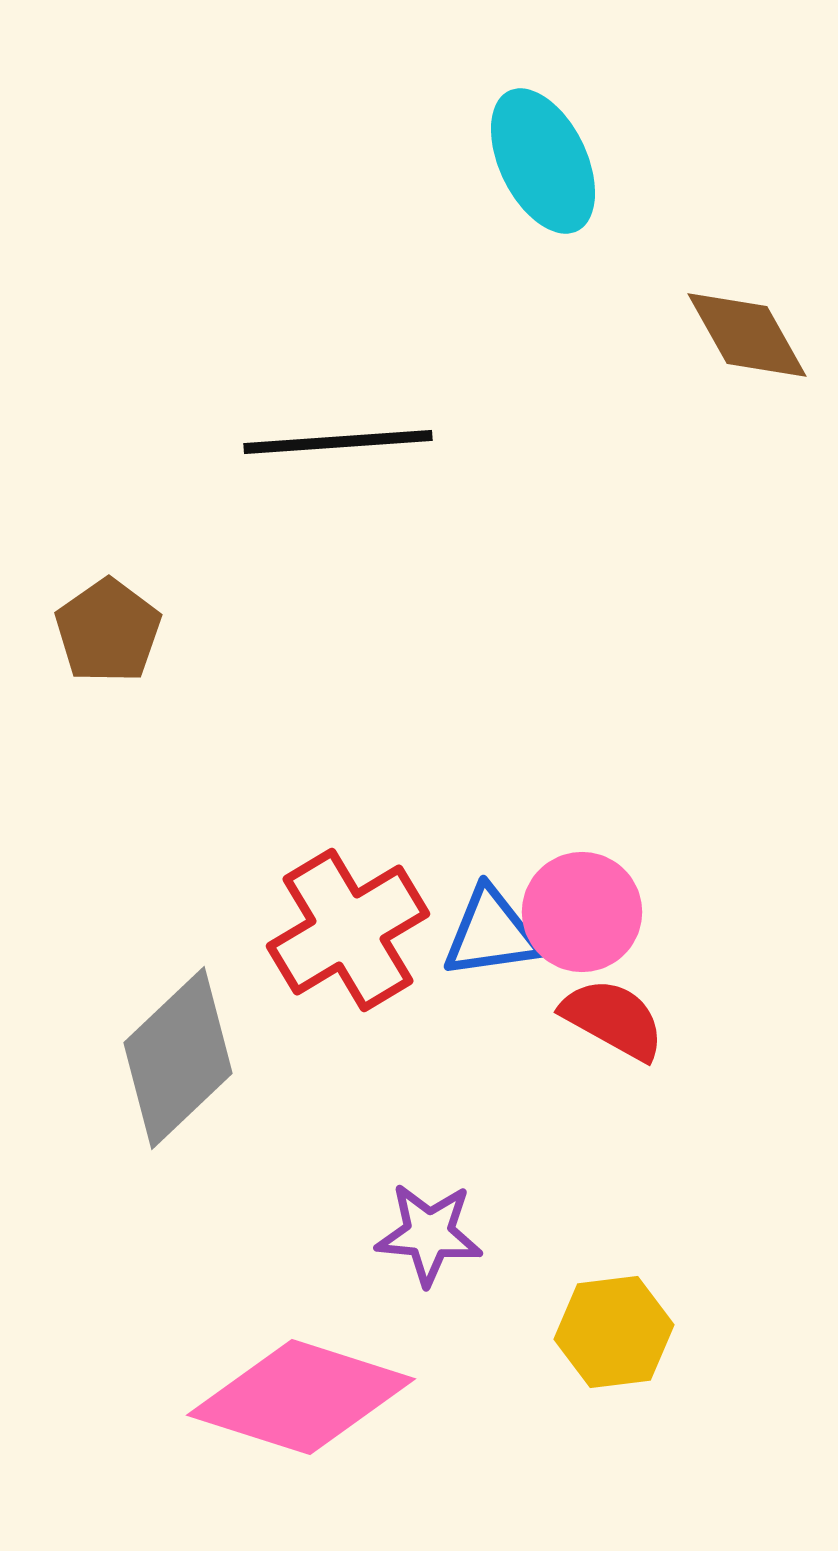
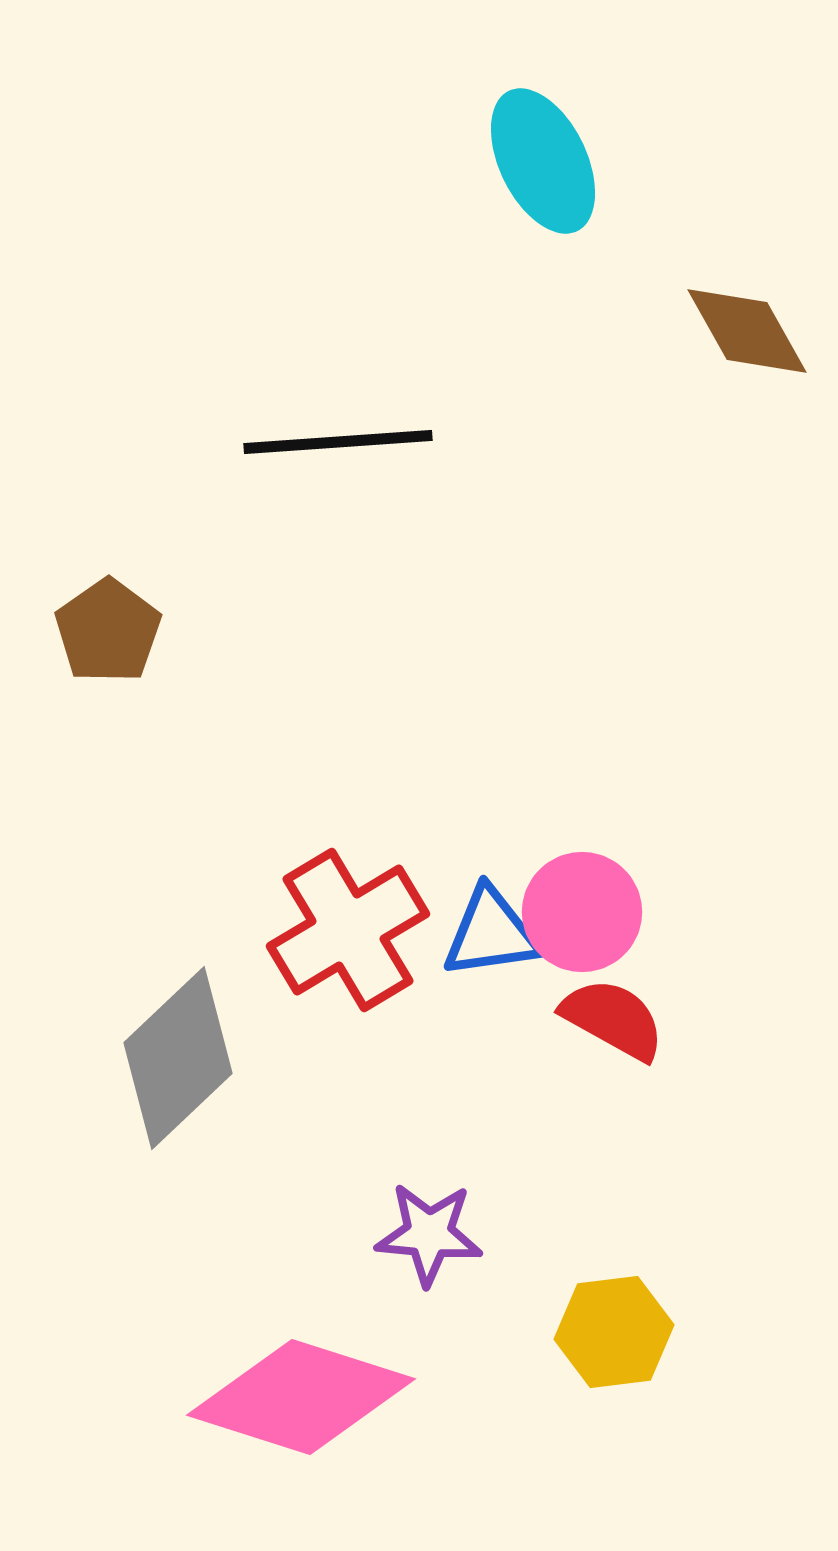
brown diamond: moved 4 px up
